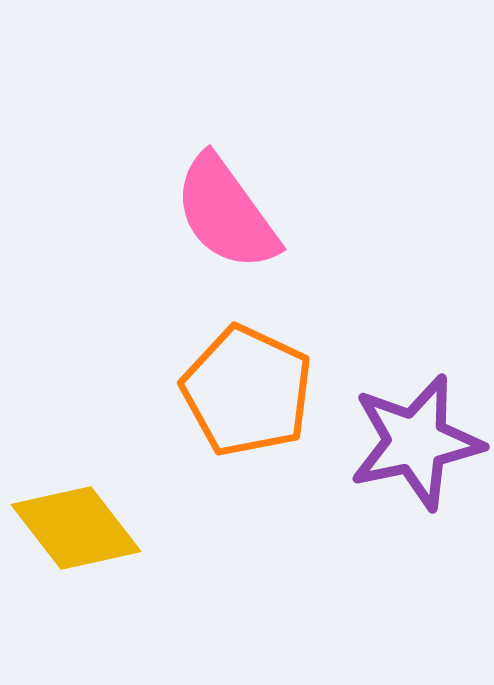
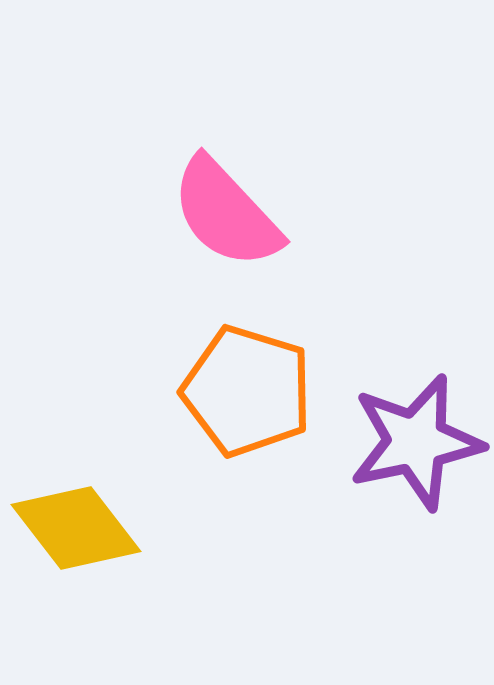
pink semicircle: rotated 7 degrees counterclockwise
orange pentagon: rotated 8 degrees counterclockwise
